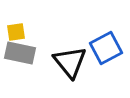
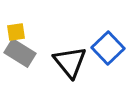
blue square: moved 2 px right; rotated 16 degrees counterclockwise
gray rectangle: rotated 20 degrees clockwise
